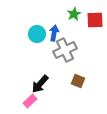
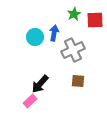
cyan circle: moved 2 px left, 3 px down
gray cross: moved 8 px right
brown square: rotated 16 degrees counterclockwise
